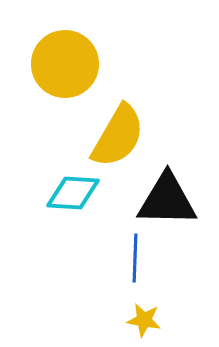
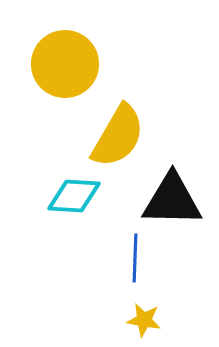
cyan diamond: moved 1 px right, 3 px down
black triangle: moved 5 px right
